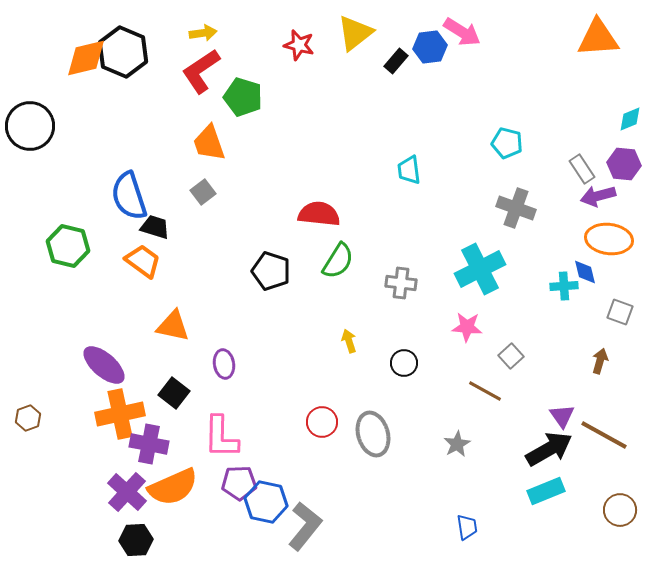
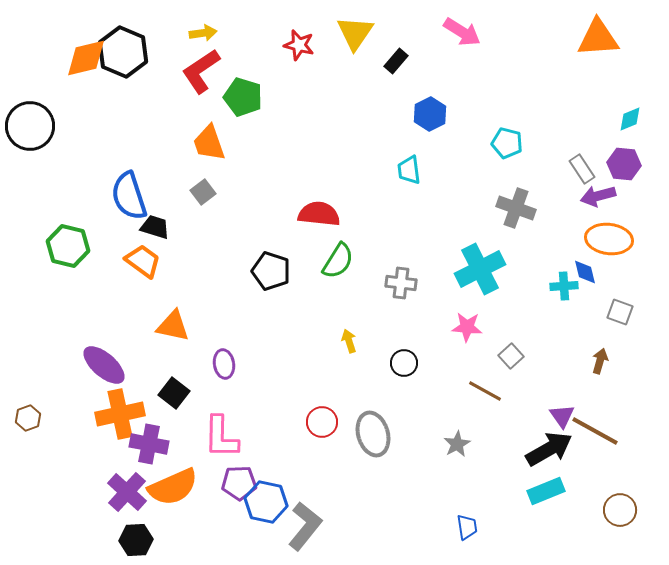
yellow triangle at (355, 33): rotated 18 degrees counterclockwise
blue hexagon at (430, 47): moved 67 px down; rotated 20 degrees counterclockwise
brown line at (604, 435): moved 9 px left, 4 px up
